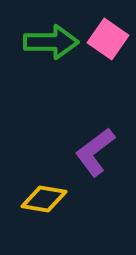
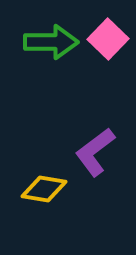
pink square: rotated 9 degrees clockwise
yellow diamond: moved 10 px up
